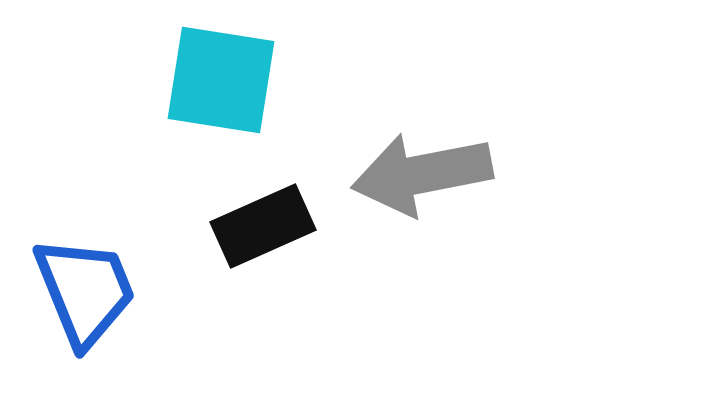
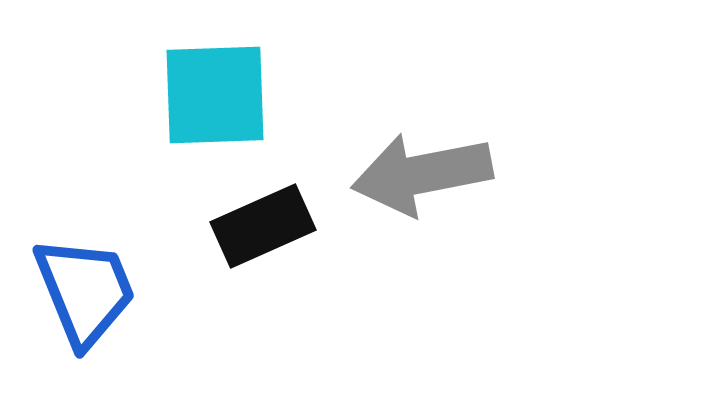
cyan square: moved 6 px left, 15 px down; rotated 11 degrees counterclockwise
